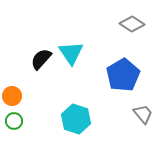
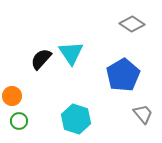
green circle: moved 5 px right
